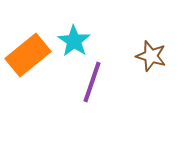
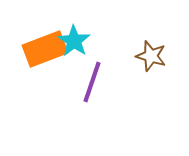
orange rectangle: moved 17 px right, 6 px up; rotated 18 degrees clockwise
